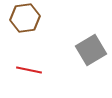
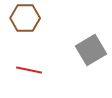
brown hexagon: rotated 8 degrees clockwise
